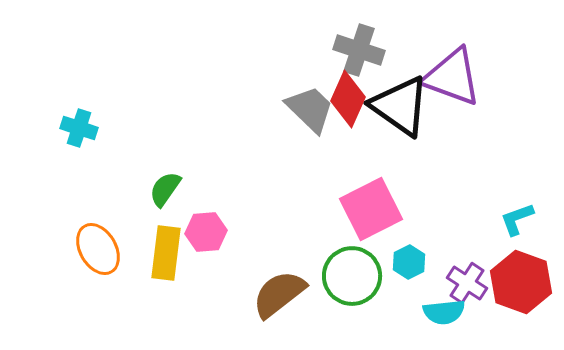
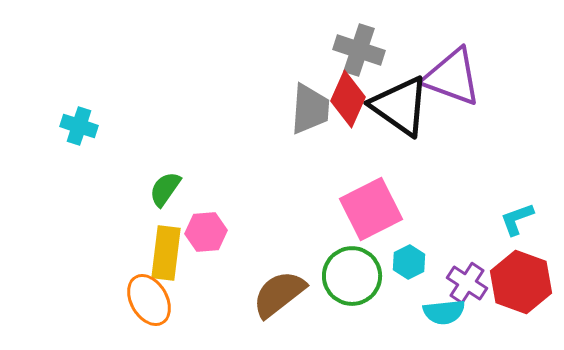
gray trapezoid: rotated 50 degrees clockwise
cyan cross: moved 2 px up
orange ellipse: moved 51 px right, 51 px down
